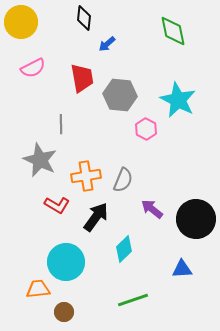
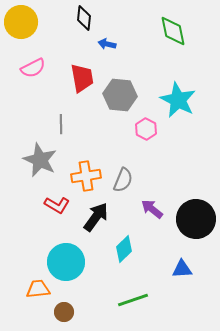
blue arrow: rotated 54 degrees clockwise
